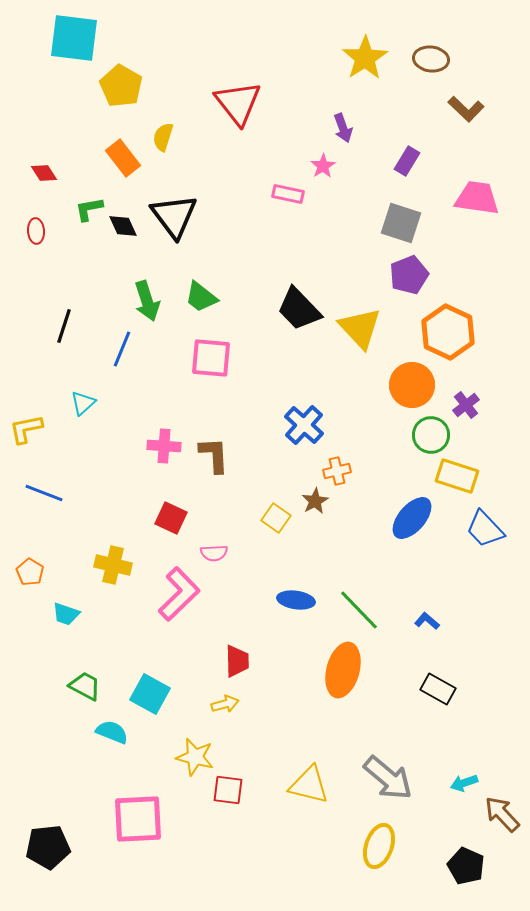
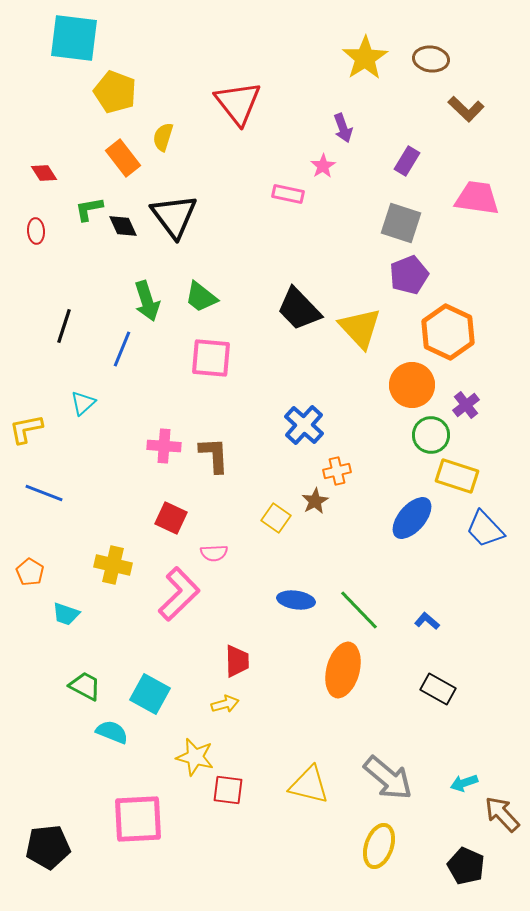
yellow pentagon at (121, 86): moved 6 px left, 6 px down; rotated 9 degrees counterclockwise
